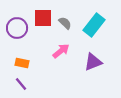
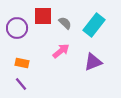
red square: moved 2 px up
